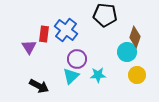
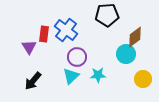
black pentagon: moved 2 px right; rotated 10 degrees counterclockwise
brown diamond: rotated 35 degrees clockwise
cyan circle: moved 1 px left, 2 px down
purple circle: moved 2 px up
yellow circle: moved 6 px right, 4 px down
black arrow: moved 6 px left, 5 px up; rotated 102 degrees clockwise
